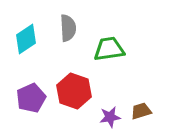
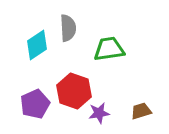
cyan diamond: moved 11 px right, 6 px down
purple pentagon: moved 4 px right, 6 px down
purple star: moved 11 px left, 4 px up
